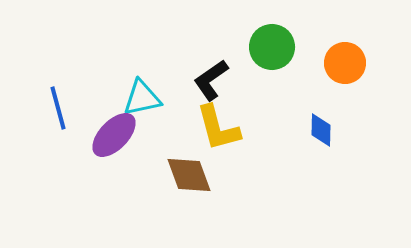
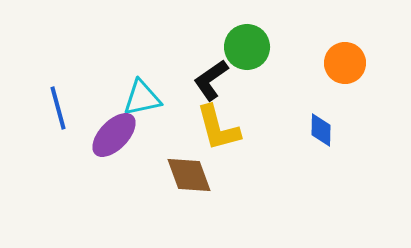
green circle: moved 25 px left
